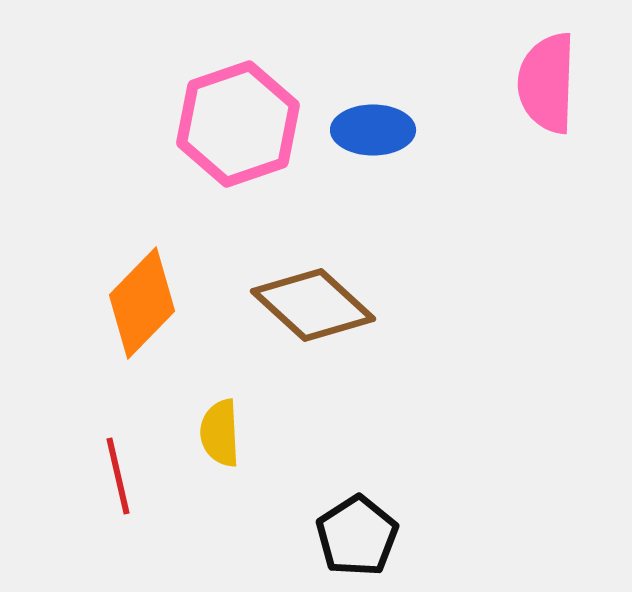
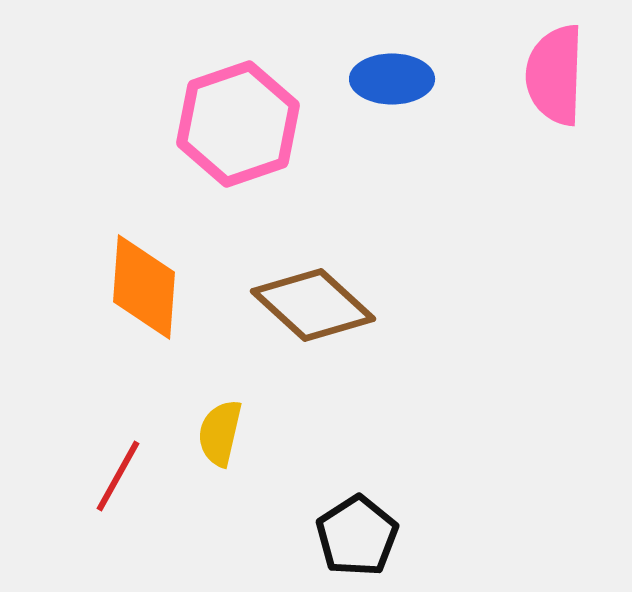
pink semicircle: moved 8 px right, 8 px up
blue ellipse: moved 19 px right, 51 px up
orange diamond: moved 2 px right, 16 px up; rotated 40 degrees counterclockwise
yellow semicircle: rotated 16 degrees clockwise
red line: rotated 42 degrees clockwise
